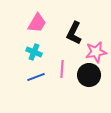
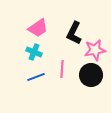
pink trapezoid: moved 1 px right, 5 px down; rotated 25 degrees clockwise
pink star: moved 1 px left, 2 px up
black circle: moved 2 px right
